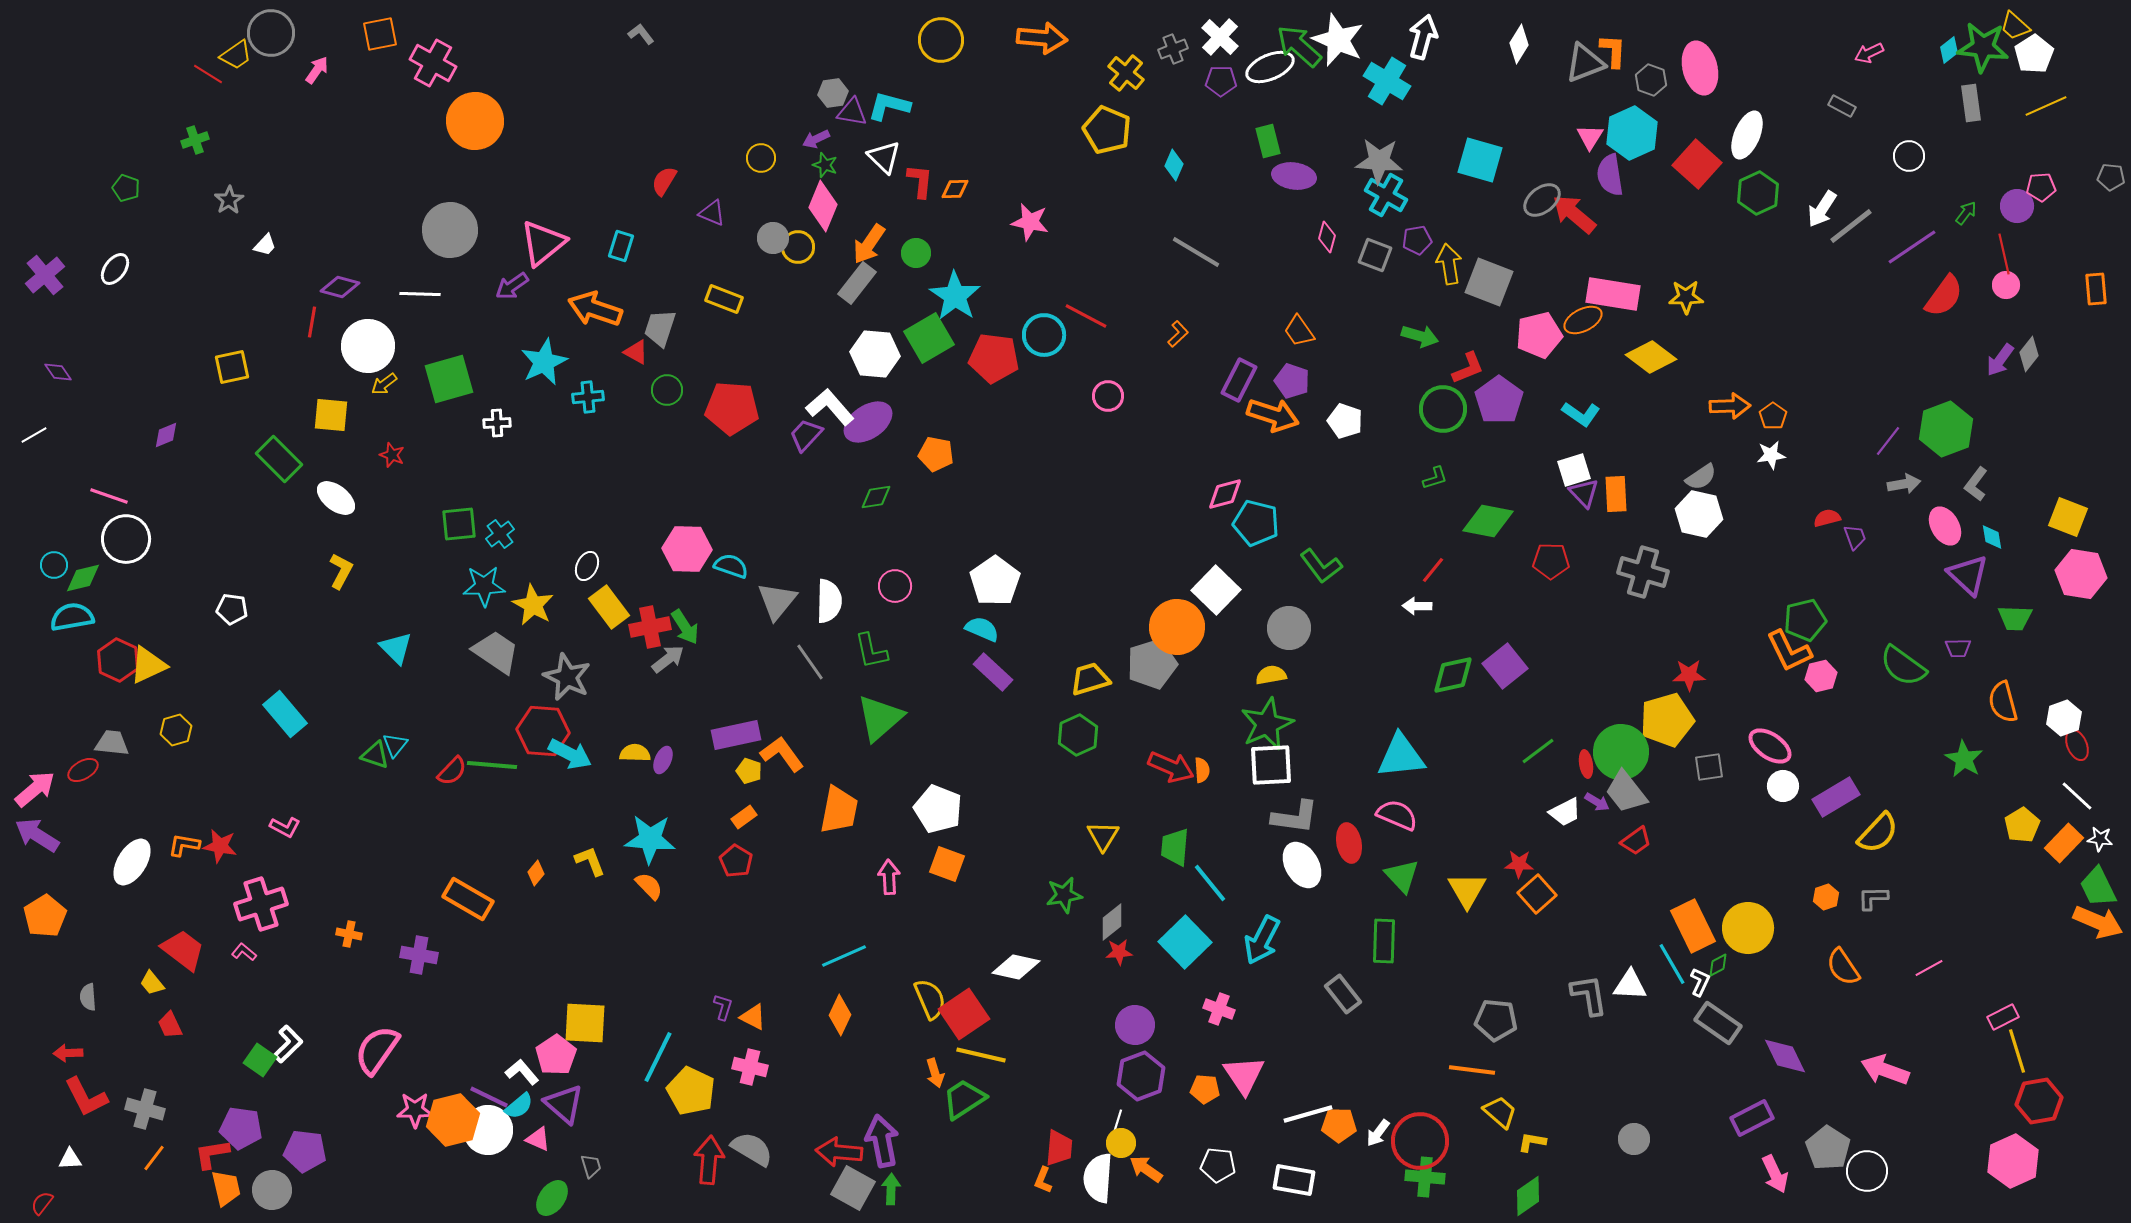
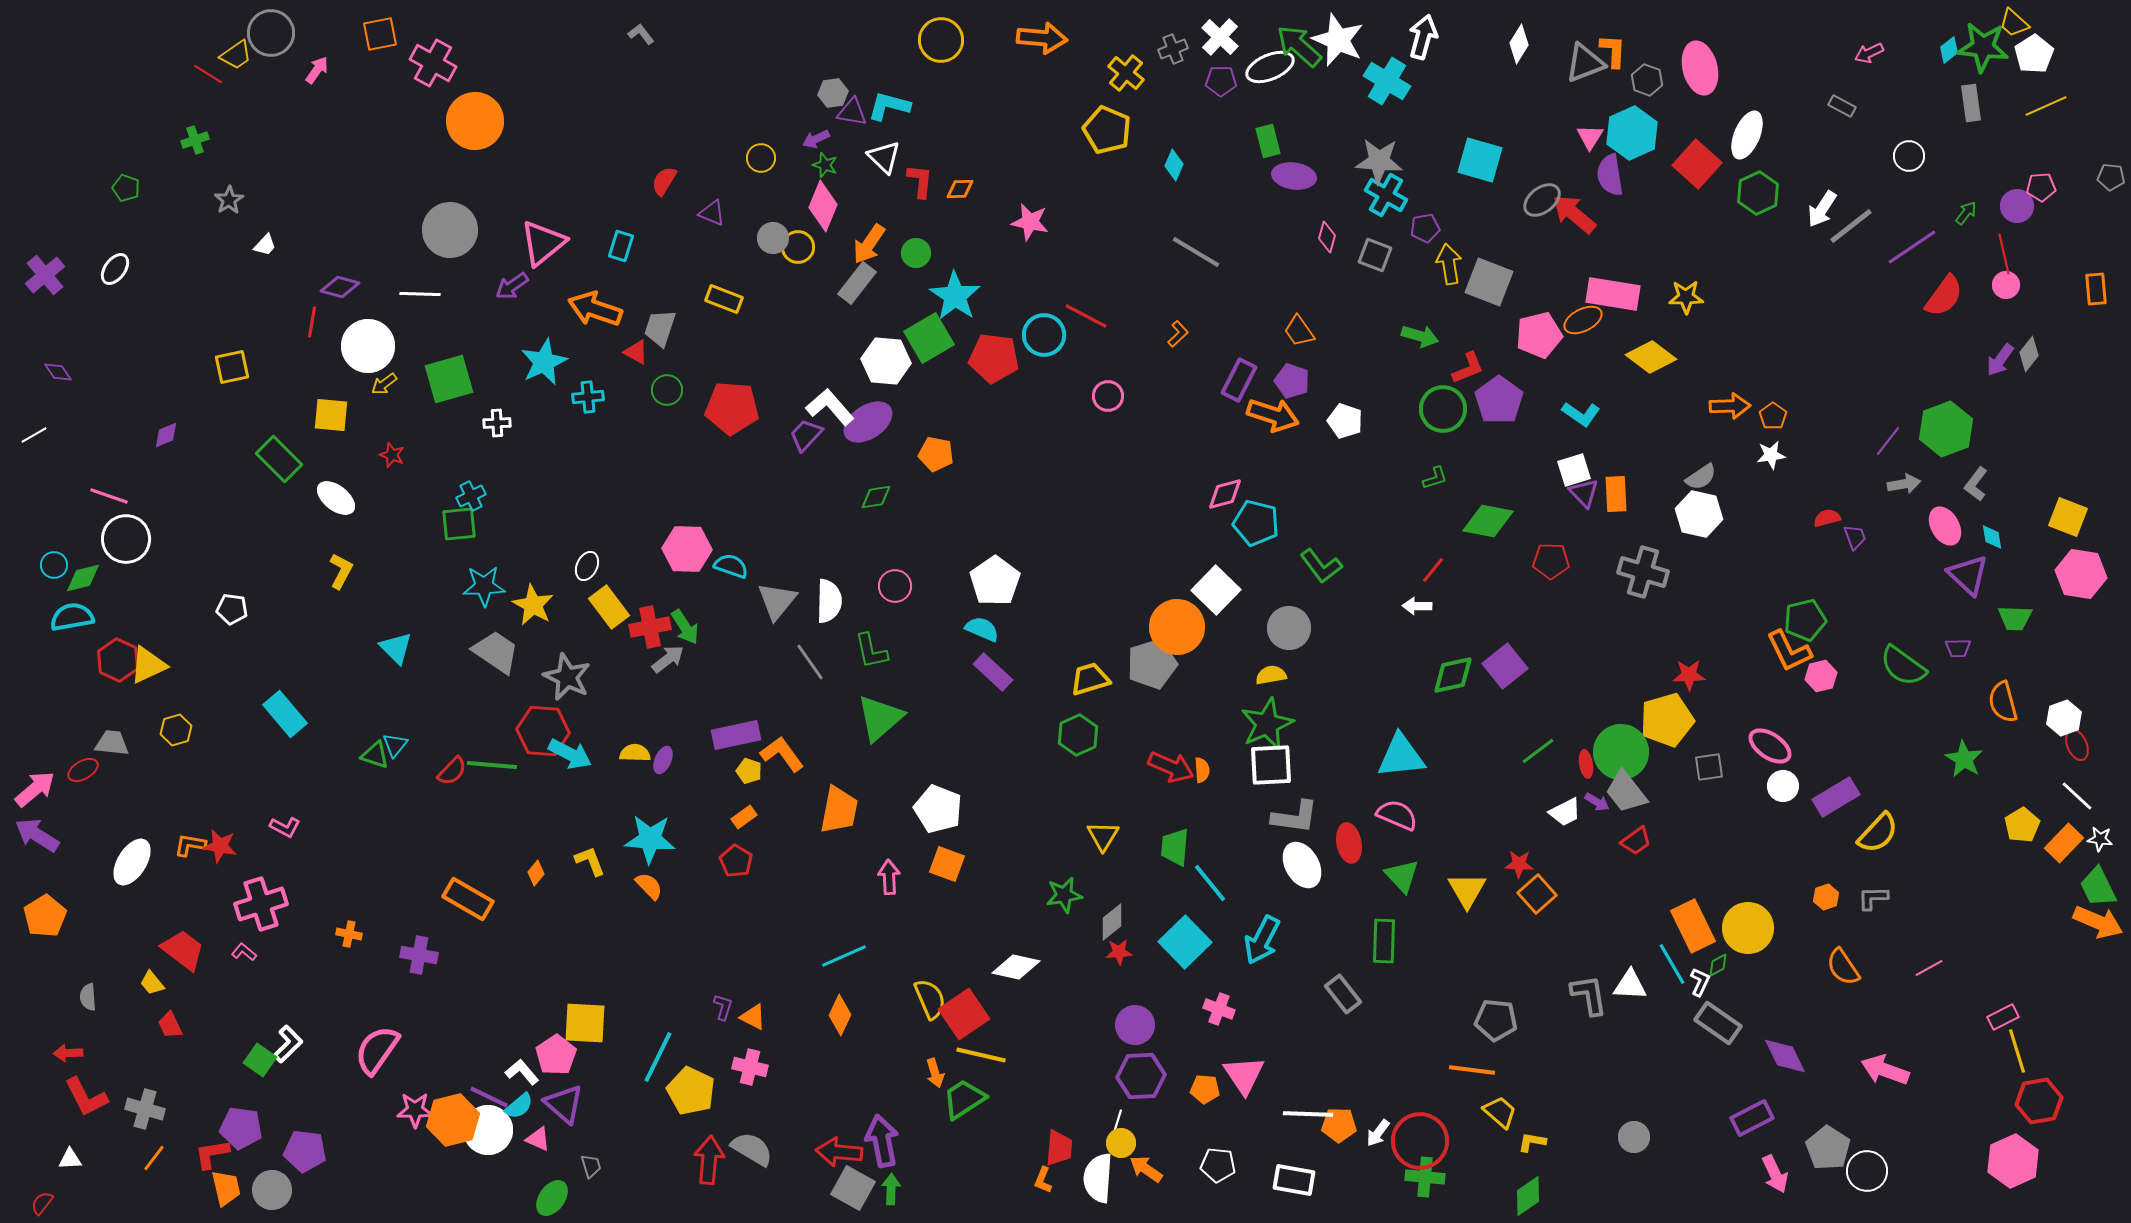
yellow trapezoid at (2015, 26): moved 1 px left, 3 px up
gray hexagon at (1651, 80): moved 4 px left
orange diamond at (955, 189): moved 5 px right
purple pentagon at (1417, 240): moved 8 px right, 12 px up
white hexagon at (875, 354): moved 11 px right, 7 px down
cyan cross at (500, 534): moved 29 px left, 38 px up; rotated 12 degrees clockwise
orange L-shape at (184, 845): moved 6 px right
purple hexagon at (1141, 1076): rotated 18 degrees clockwise
white line at (1308, 1114): rotated 18 degrees clockwise
gray circle at (1634, 1139): moved 2 px up
